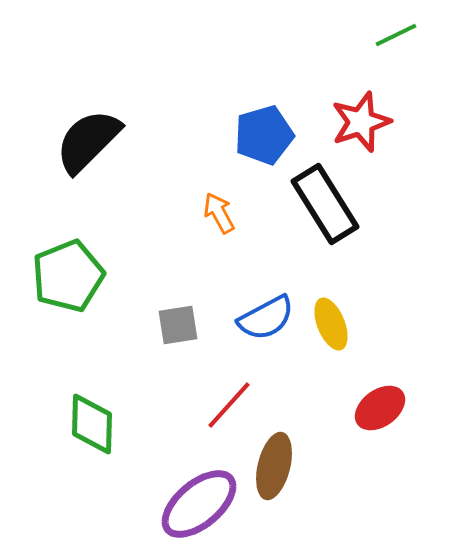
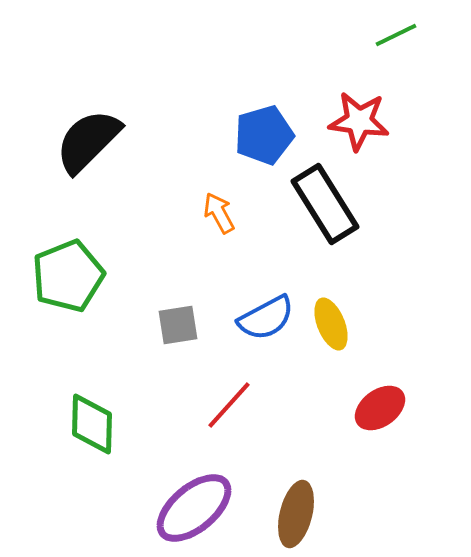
red star: moved 2 px left, 1 px up; rotated 26 degrees clockwise
brown ellipse: moved 22 px right, 48 px down
purple ellipse: moved 5 px left, 4 px down
